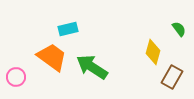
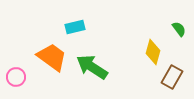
cyan rectangle: moved 7 px right, 2 px up
